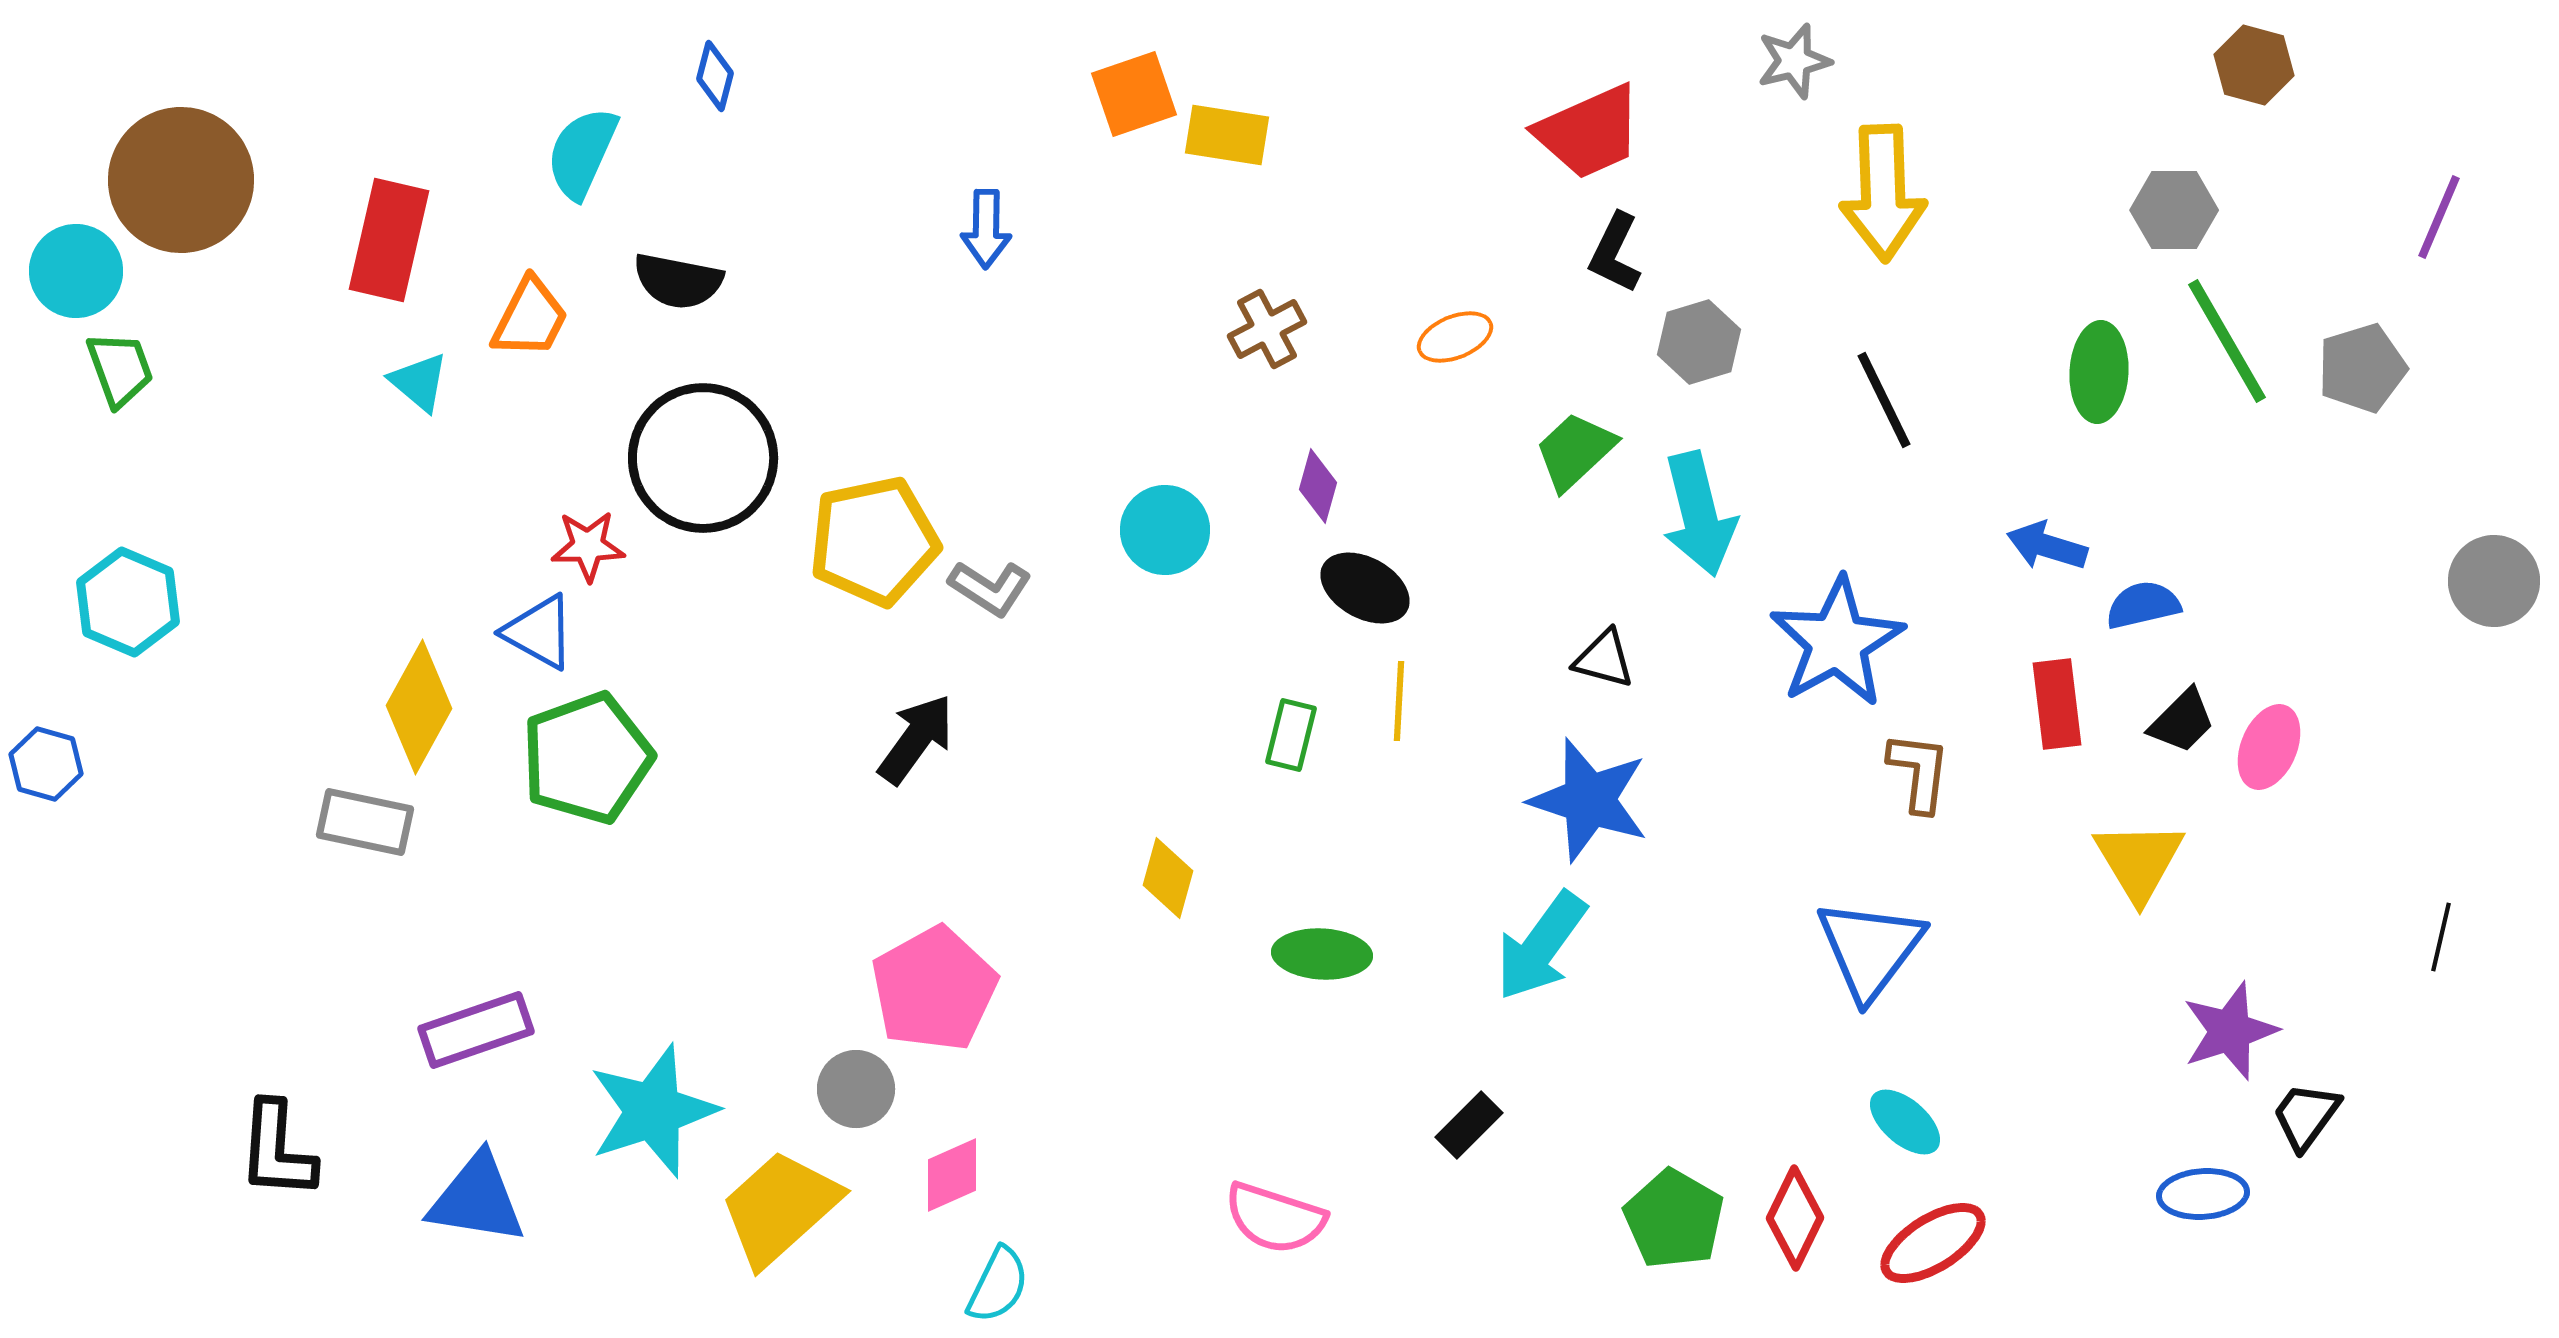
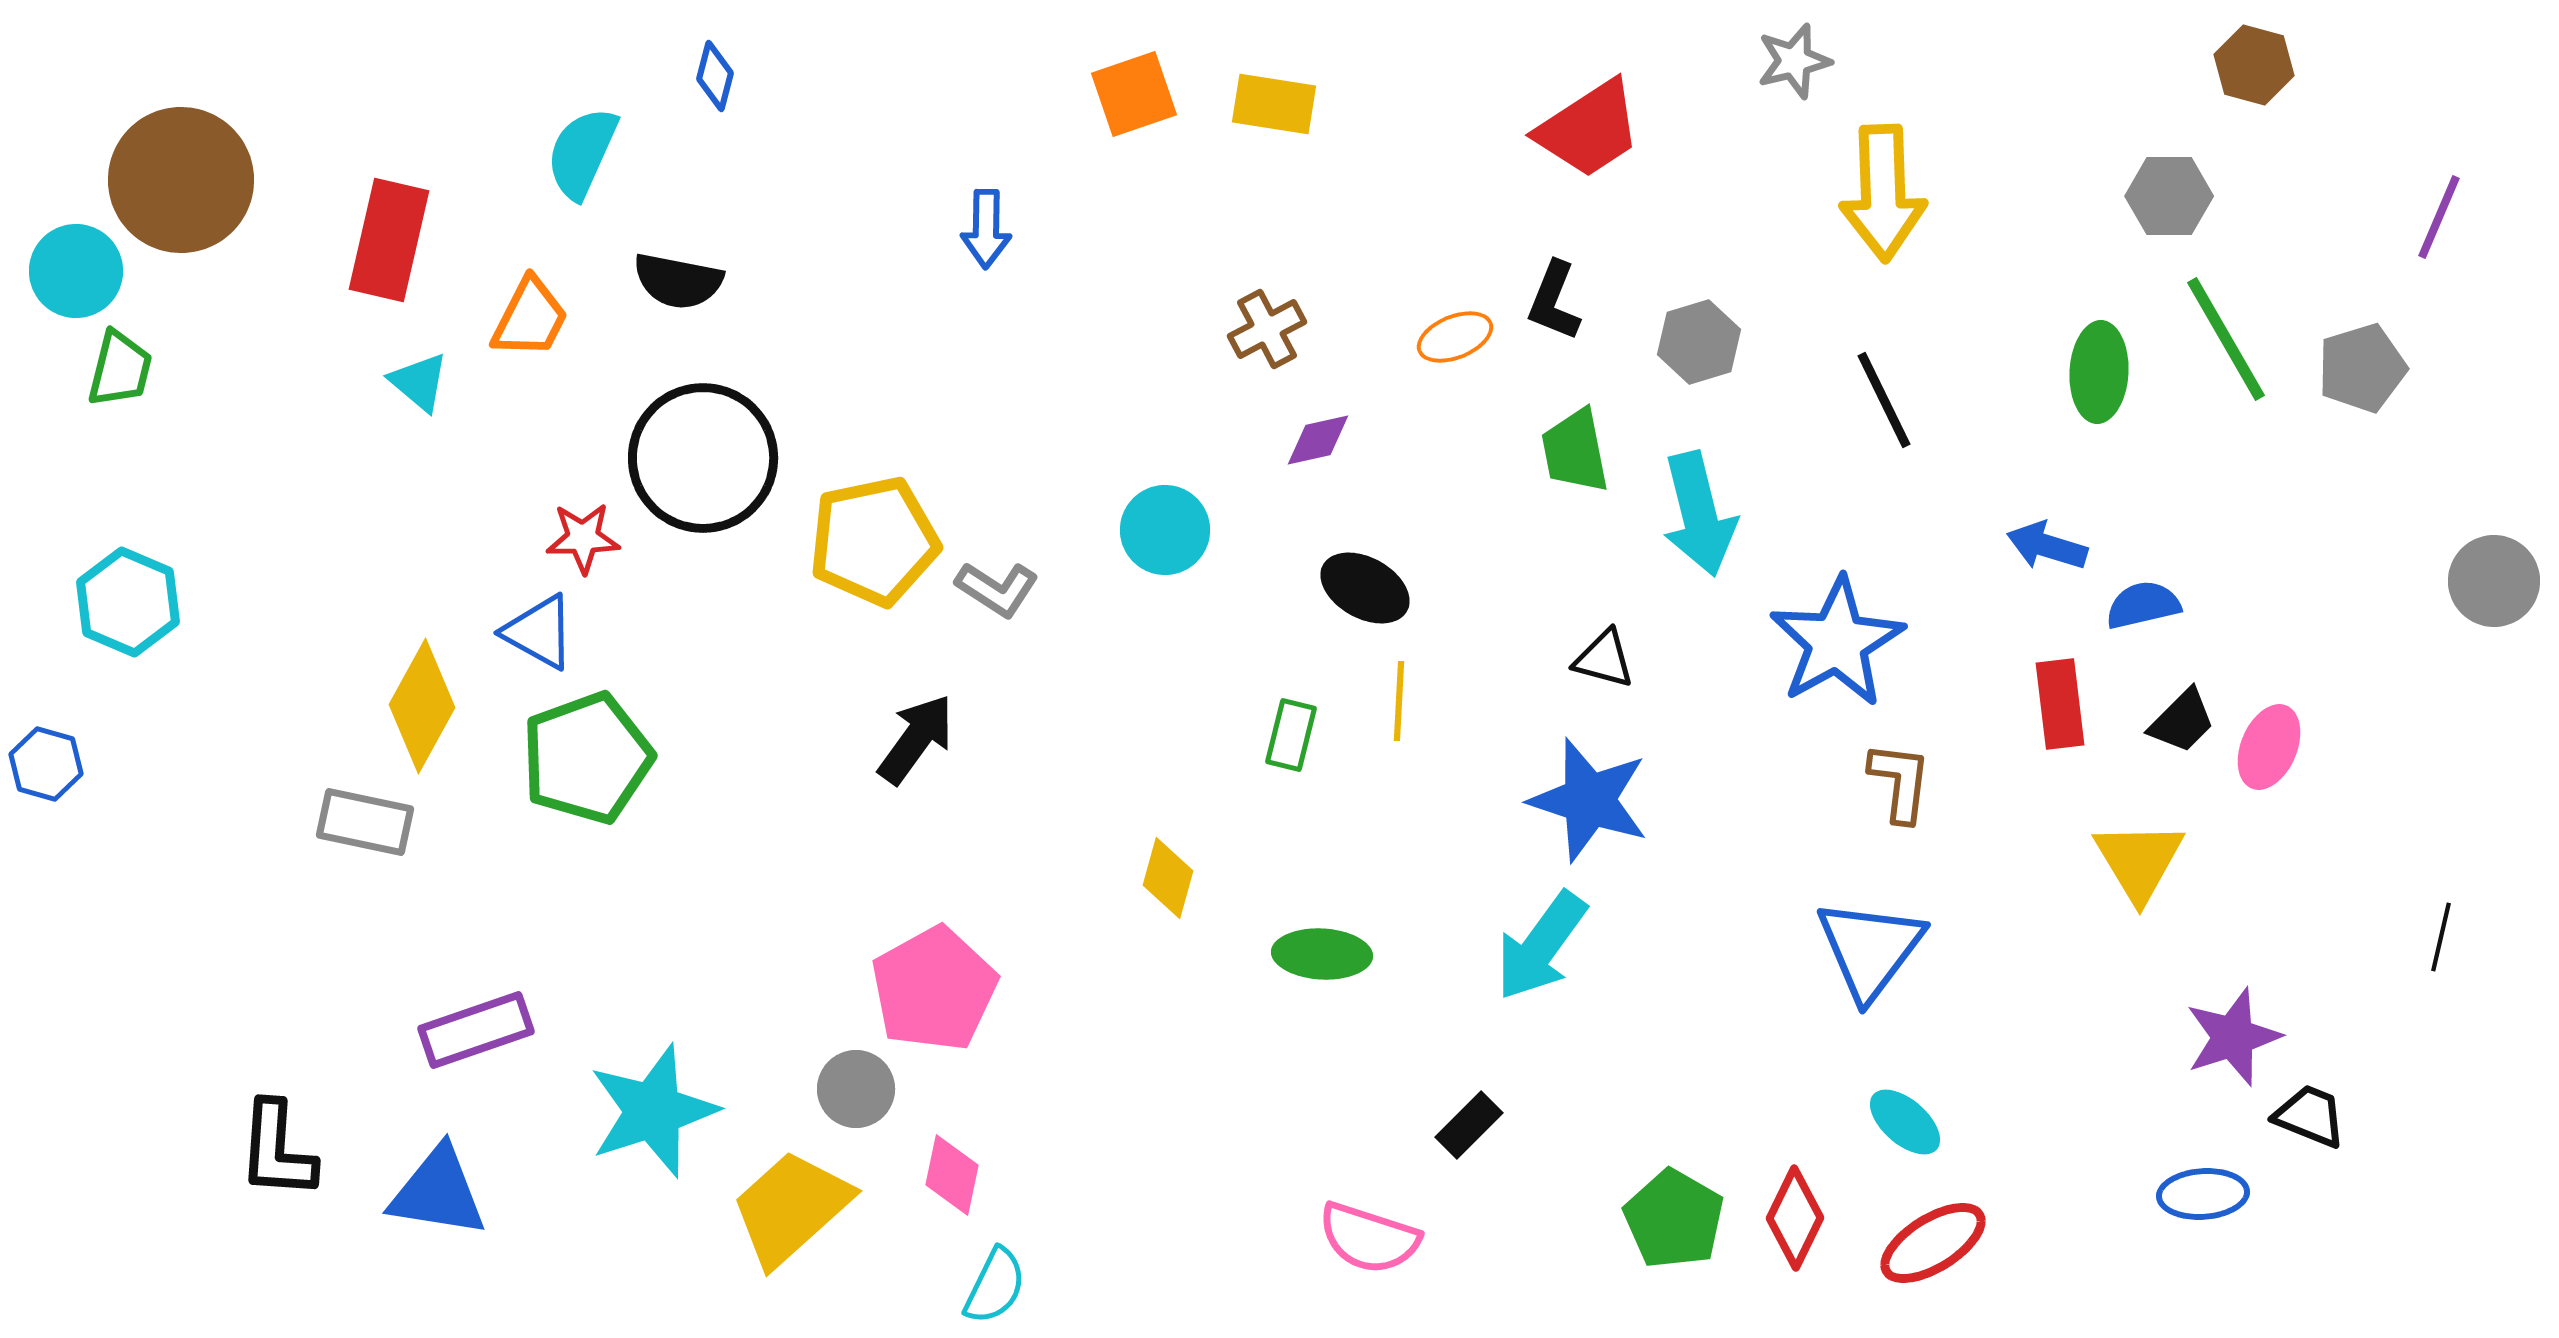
red trapezoid at (1589, 132): moved 3 px up; rotated 9 degrees counterclockwise
yellow rectangle at (1227, 135): moved 47 px right, 31 px up
gray hexagon at (2174, 210): moved 5 px left, 14 px up
black L-shape at (1615, 253): moved 61 px left, 48 px down; rotated 4 degrees counterclockwise
green line at (2227, 341): moved 1 px left, 2 px up
green trapezoid at (120, 369): rotated 34 degrees clockwise
green trapezoid at (1575, 451): rotated 58 degrees counterclockwise
purple diamond at (1318, 486): moved 46 px up; rotated 62 degrees clockwise
red star at (588, 546): moved 5 px left, 8 px up
gray L-shape at (990, 588): moved 7 px right, 1 px down
red rectangle at (2057, 704): moved 3 px right
yellow diamond at (419, 707): moved 3 px right, 1 px up
brown L-shape at (1919, 772): moved 19 px left, 10 px down
purple star at (2230, 1031): moved 3 px right, 6 px down
black trapezoid at (2306, 1116): moved 4 px right; rotated 76 degrees clockwise
pink diamond at (952, 1175): rotated 54 degrees counterclockwise
blue triangle at (477, 1199): moved 39 px left, 7 px up
yellow trapezoid at (780, 1208): moved 11 px right
pink semicircle at (1275, 1218): moved 94 px right, 20 px down
cyan semicircle at (998, 1285): moved 3 px left, 1 px down
